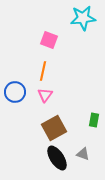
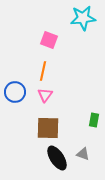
brown square: moved 6 px left; rotated 30 degrees clockwise
